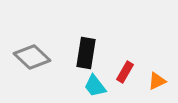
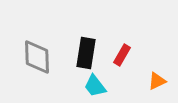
gray diamond: moved 5 px right; rotated 45 degrees clockwise
red rectangle: moved 3 px left, 17 px up
